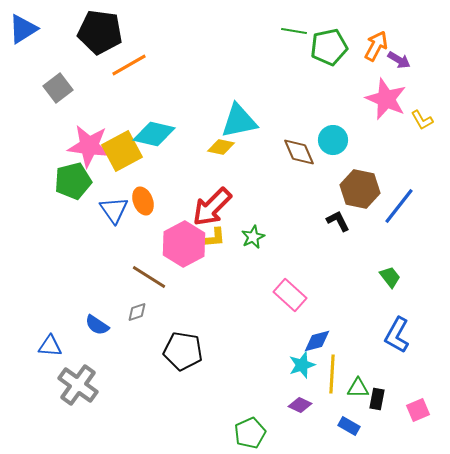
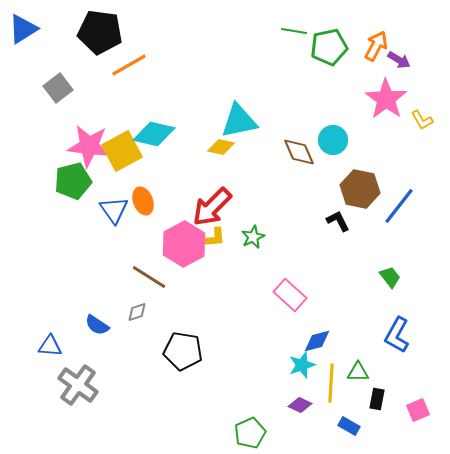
pink star at (386, 99): rotated 12 degrees clockwise
yellow line at (332, 374): moved 1 px left, 9 px down
green triangle at (358, 388): moved 16 px up
